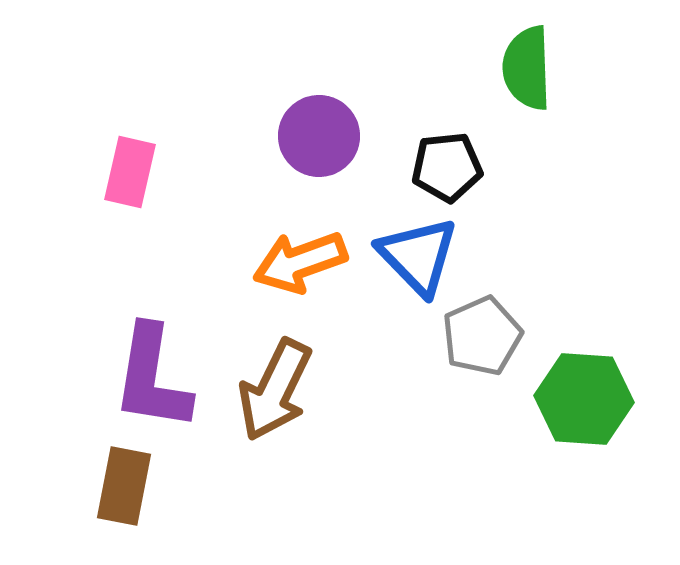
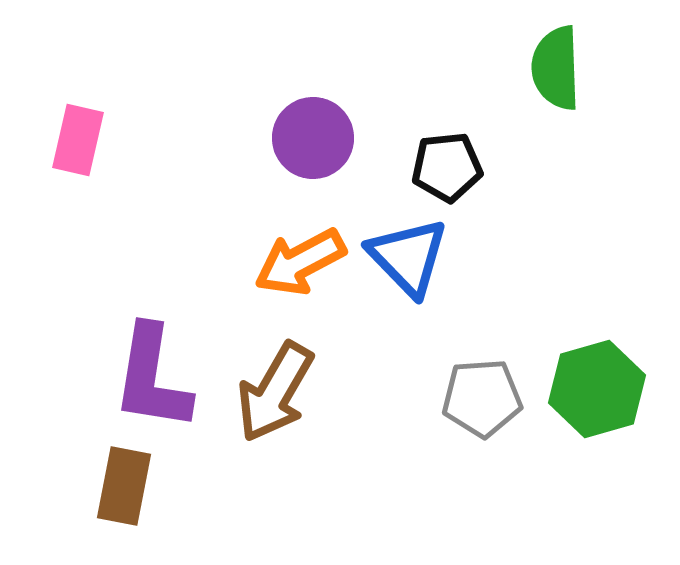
green semicircle: moved 29 px right
purple circle: moved 6 px left, 2 px down
pink rectangle: moved 52 px left, 32 px up
blue triangle: moved 10 px left, 1 px down
orange arrow: rotated 8 degrees counterclockwise
gray pentagon: moved 62 px down; rotated 20 degrees clockwise
brown arrow: moved 2 px down; rotated 4 degrees clockwise
green hexagon: moved 13 px right, 10 px up; rotated 20 degrees counterclockwise
